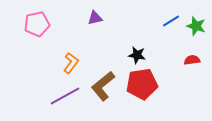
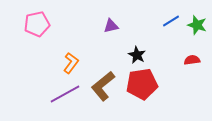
purple triangle: moved 16 px right, 8 px down
green star: moved 1 px right, 1 px up
black star: rotated 18 degrees clockwise
purple line: moved 2 px up
